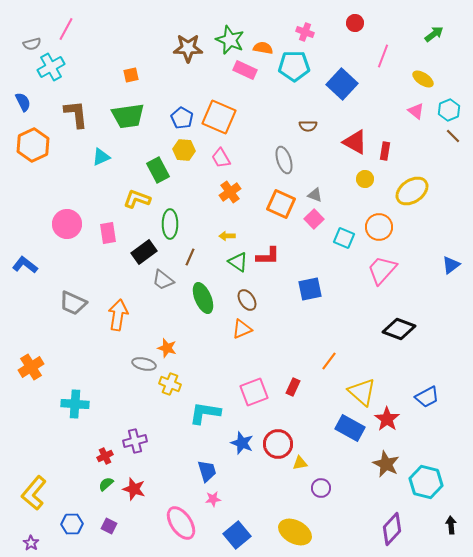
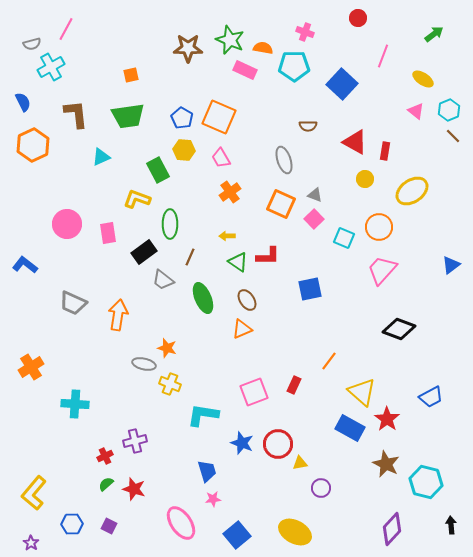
red circle at (355, 23): moved 3 px right, 5 px up
red rectangle at (293, 387): moved 1 px right, 2 px up
blue trapezoid at (427, 397): moved 4 px right
cyan L-shape at (205, 413): moved 2 px left, 2 px down
